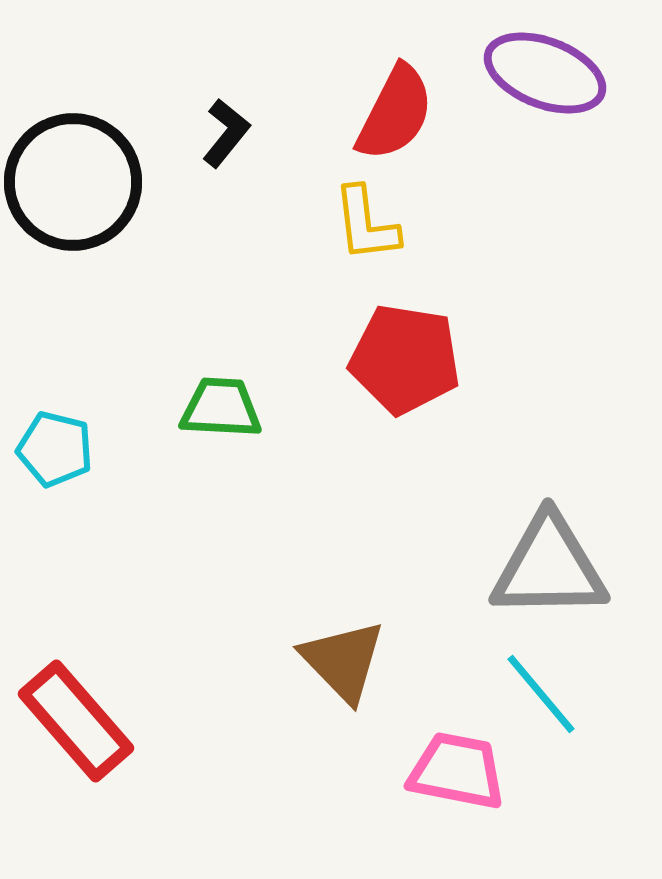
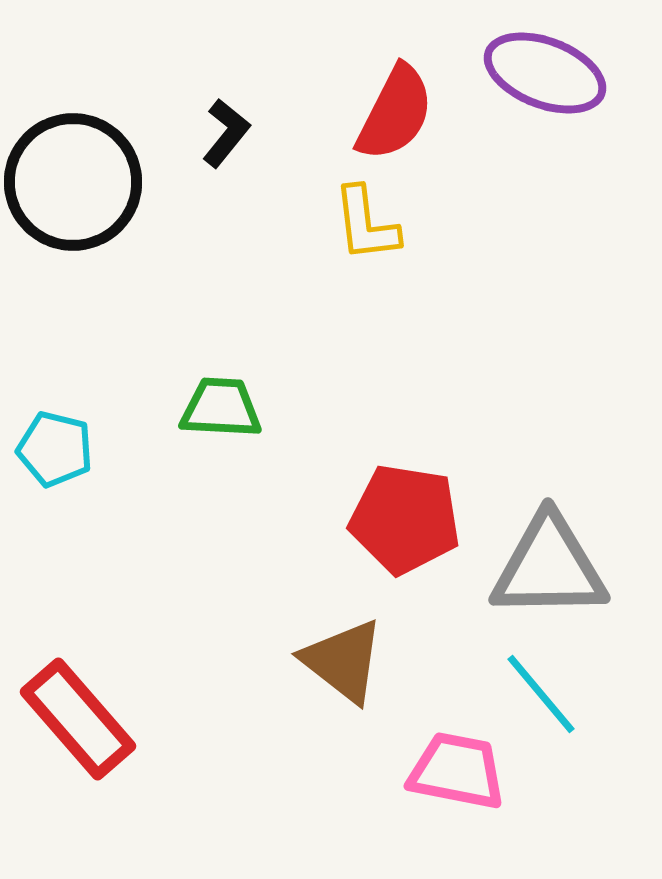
red pentagon: moved 160 px down
brown triangle: rotated 8 degrees counterclockwise
red rectangle: moved 2 px right, 2 px up
